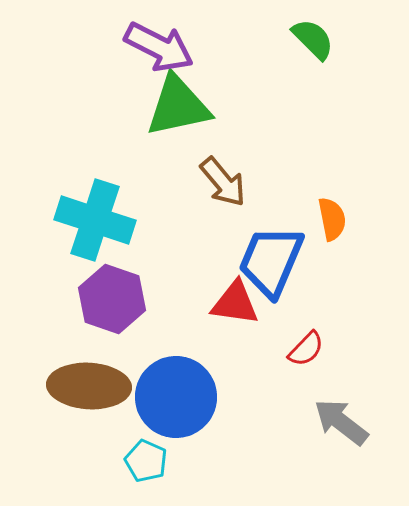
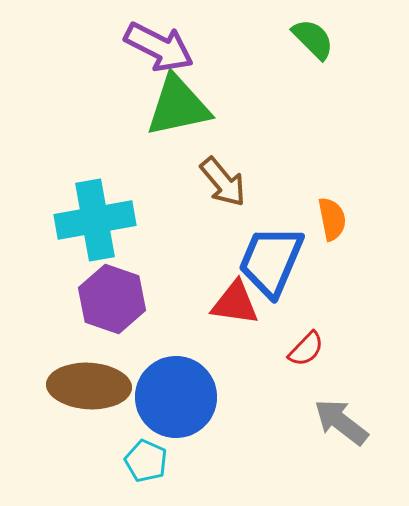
cyan cross: rotated 28 degrees counterclockwise
